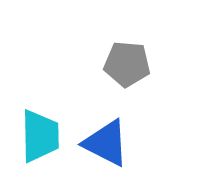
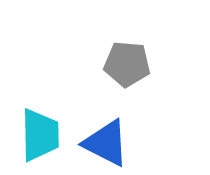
cyan trapezoid: moved 1 px up
